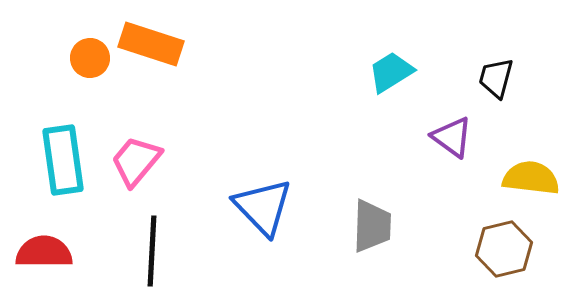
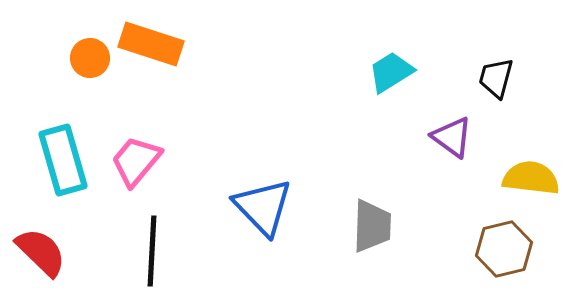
cyan rectangle: rotated 8 degrees counterclockwise
red semicircle: moved 3 px left; rotated 44 degrees clockwise
